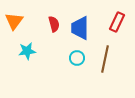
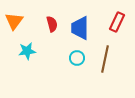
red semicircle: moved 2 px left
